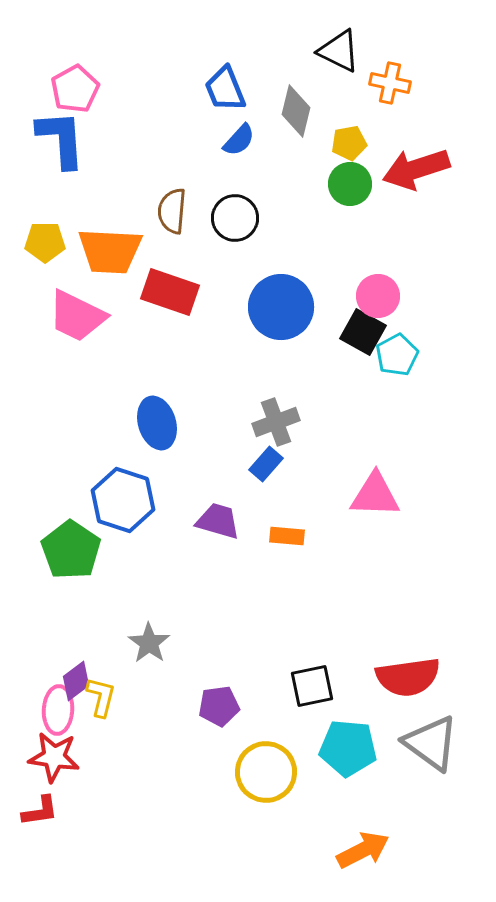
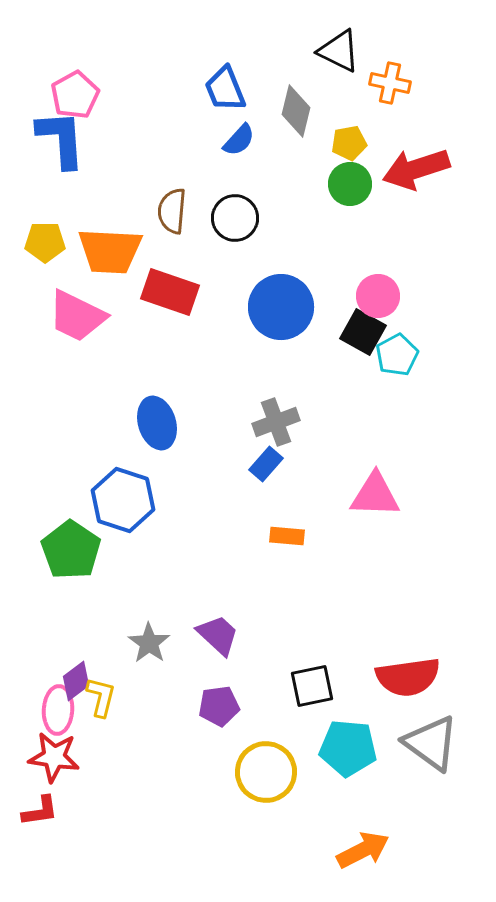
pink pentagon at (75, 89): moved 6 px down
purple trapezoid at (218, 521): moved 114 px down; rotated 27 degrees clockwise
